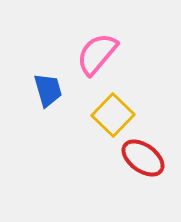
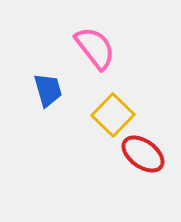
pink semicircle: moved 2 px left, 6 px up; rotated 102 degrees clockwise
red ellipse: moved 4 px up
